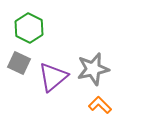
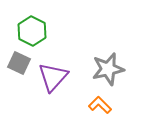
green hexagon: moved 3 px right, 3 px down
gray star: moved 15 px right
purple triangle: rotated 8 degrees counterclockwise
